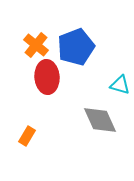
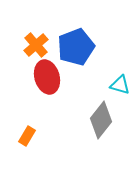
orange cross: rotated 10 degrees clockwise
red ellipse: rotated 12 degrees counterclockwise
gray diamond: moved 1 px right; rotated 63 degrees clockwise
